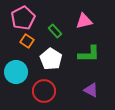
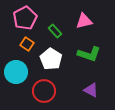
pink pentagon: moved 2 px right
orange square: moved 3 px down
green L-shape: rotated 20 degrees clockwise
